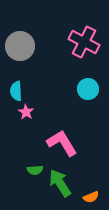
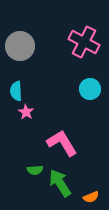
cyan circle: moved 2 px right
